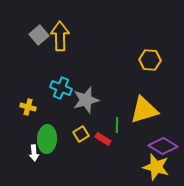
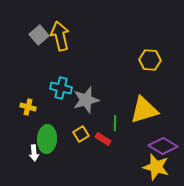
yellow arrow: rotated 12 degrees counterclockwise
cyan cross: rotated 10 degrees counterclockwise
green line: moved 2 px left, 2 px up
